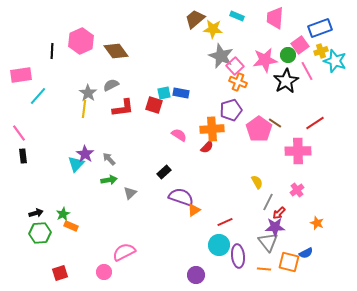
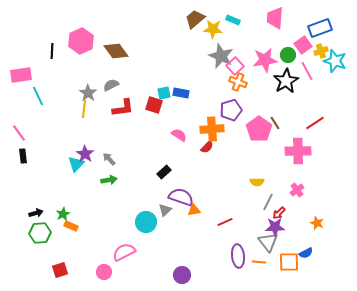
cyan rectangle at (237, 16): moved 4 px left, 4 px down
pink square at (300, 45): moved 3 px right
cyan line at (38, 96): rotated 66 degrees counterclockwise
brown line at (275, 123): rotated 24 degrees clockwise
yellow semicircle at (257, 182): rotated 120 degrees clockwise
gray triangle at (130, 193): moved 35 px right, 17 px down
orange triangle at (194, 210): rotated 24 degrees clockwise
cyan circle at (219, 245): moved 73 px left, 23 px up
orange square at (289, 262): rotated 15 degrees counterclockwise
orange line at (264, 269): moved 5 px left, 7 px up
red square at (60, 273): moved 3 px up
purple circle at (196, 275): moved 14 px left
